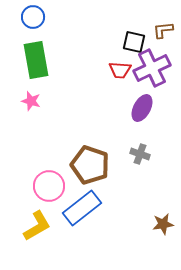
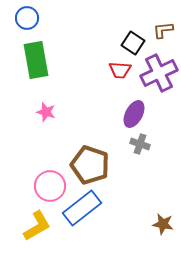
blue circle: moved 6 px left, 1 px down
black square: moved 1 px left, 1 px down; rotated 20 degrees clockwise
purple cross: moved 7 px right, 5 px down
pink star: moved 15 px right, 11 px down
purple ellipse: moved 8 px left, 6 px down
gray cross: moved 10 px up
pink circle: moved 1 px right
brown star: rotated 20 degrees clockwise
